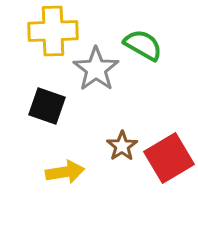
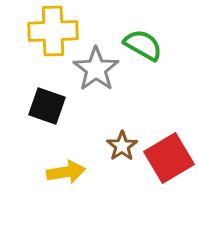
yellow arrow: moved 1 px right
